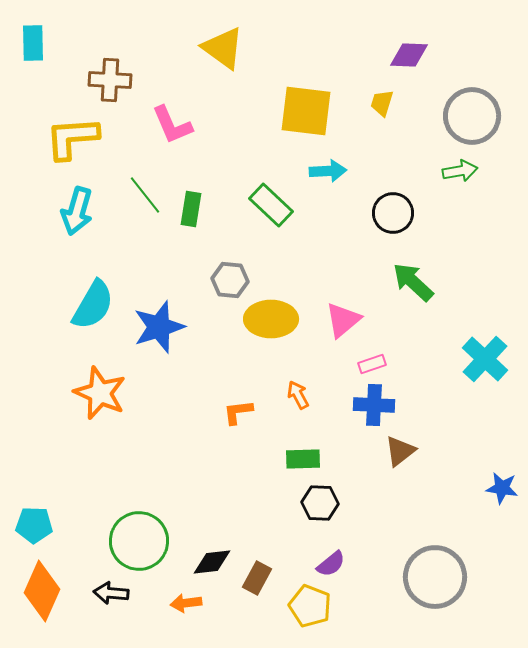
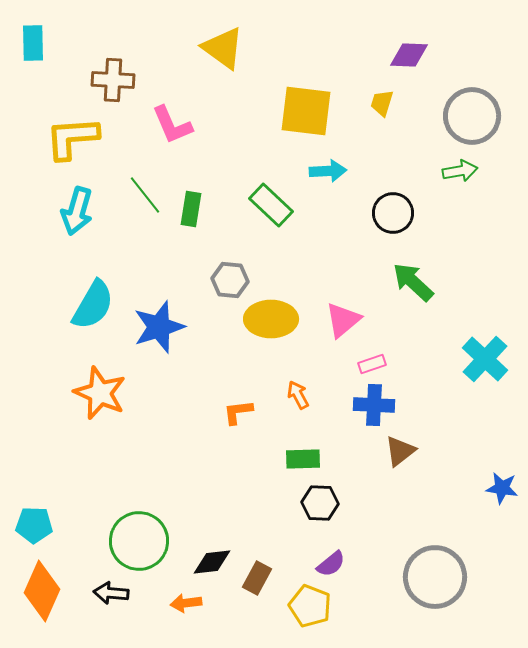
brown cross at (110, 80): moved 3 px right
